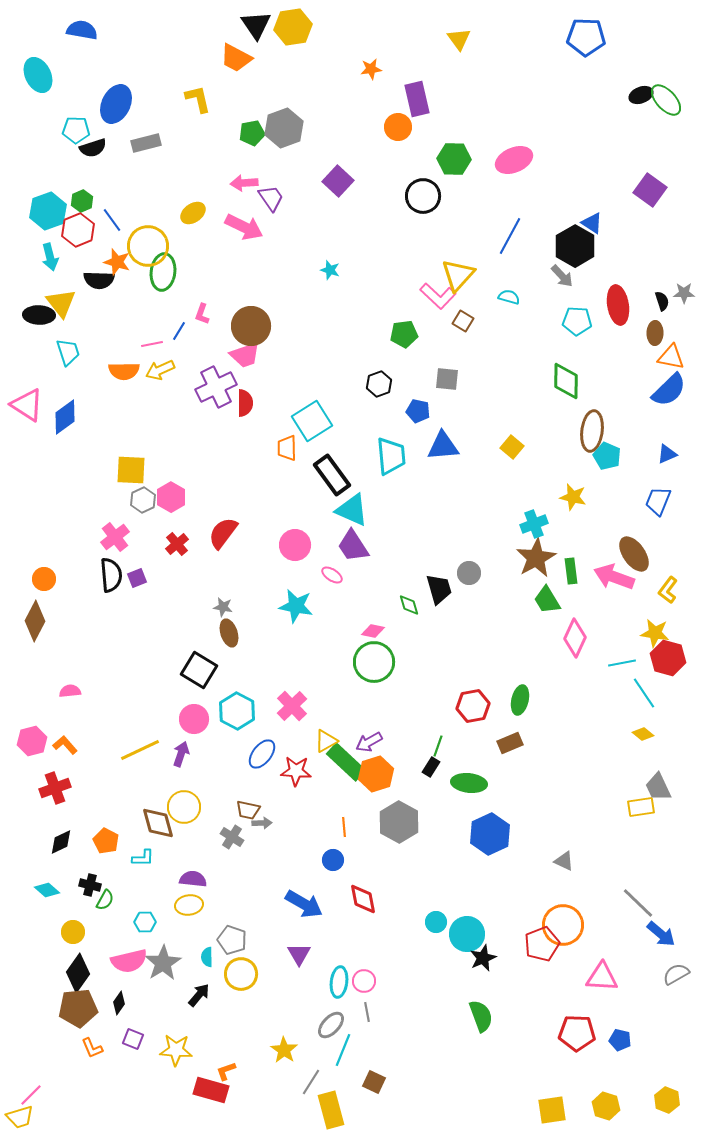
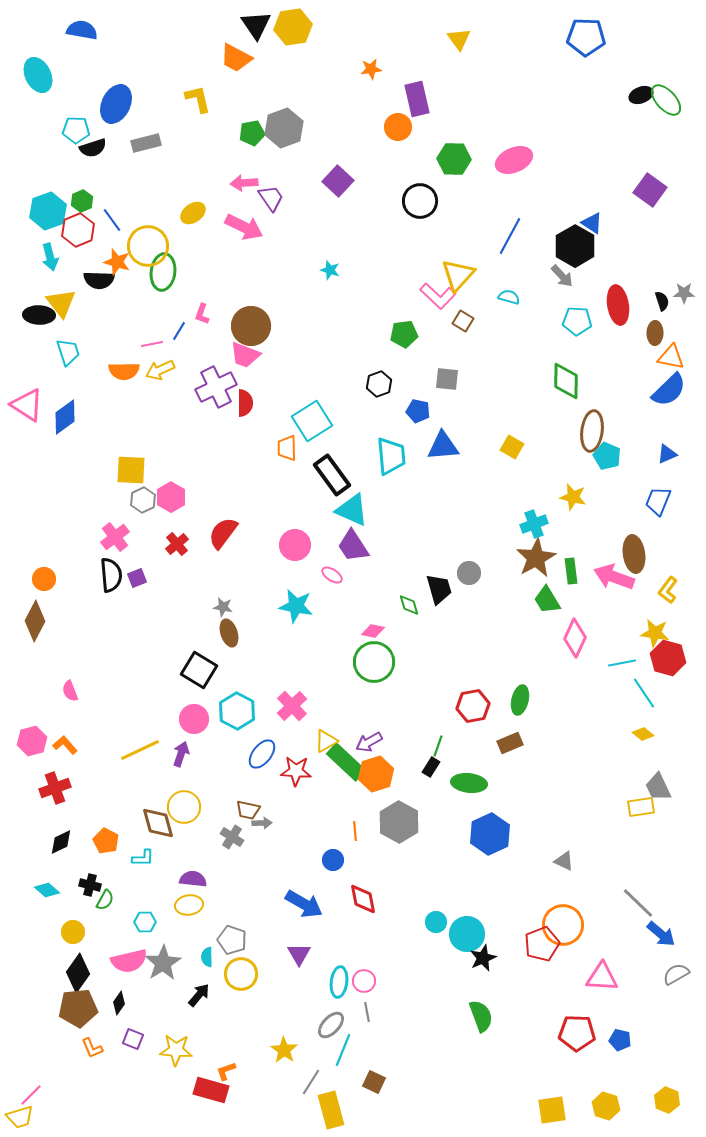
black circle at (423, 196): moved 3 px left, 5 px down
pink trapezoid at (245, 355): rotated 40 degrees clockwise
yellow square at (512, 447): rotated 10 degrees counterclockwise
brown ellipse at (634, 554): rotated 27 degrees clockwise
pink semicircle at (70, 691): rotated 105 degrees counterclockwise
orange line at (344, 827): moved 11 px right, 4 px down
